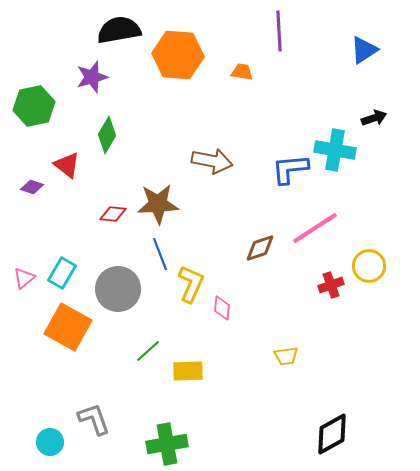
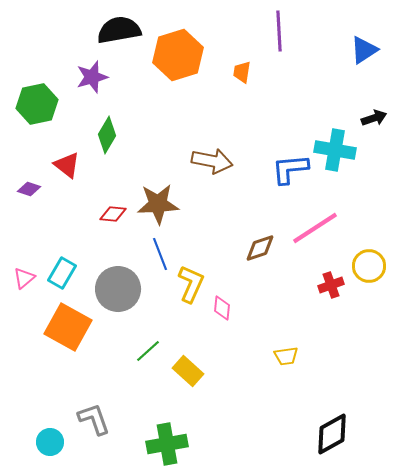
orange hexagon: rotated 21 degrees counterclockwise
orange trapezoid: rotated 90 degrees counterclockwise
green hexagon: moved 3 px right, 2 px up
purple diamond: moved 3 px left, 2 px down
yellow rectangle: rotated 44 degrees clockwise
